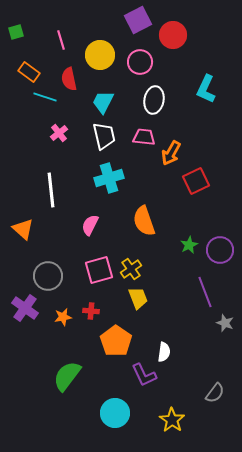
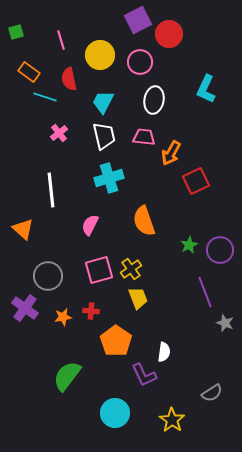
red circle: moved 4 px left, 1 px up
gray semicircle: moved 3 px left; rotated 20 degrees clockwise
